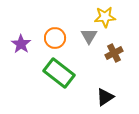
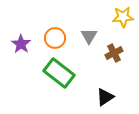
yellow star: moved 18 px right
